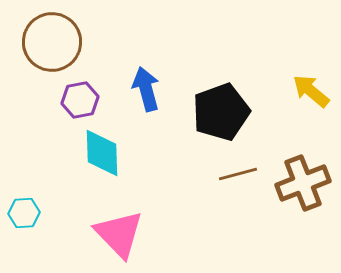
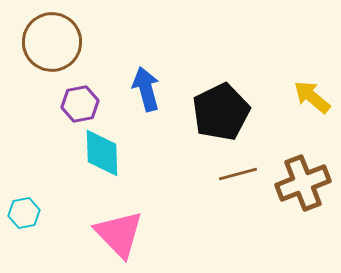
yellow arrow: moved 1 px right, 6 px down
purple hexagon: moved 4 px down
black pentagon: rotated 6 degrees counterclockwise
cyan hexagon: rotated 8 degrees counterclockwise
